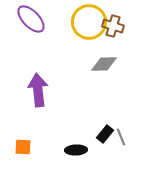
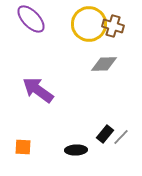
yellow circle: moved 2 px down
purple arrow: rotated 48 degrees counterclockwise
gray line: rotated 66 degrees clockwise
